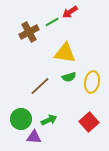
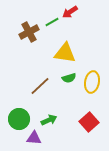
green semicircle: moved 1 px down
green circle: moved 2 px left
purple triangle: moved 1 px down
